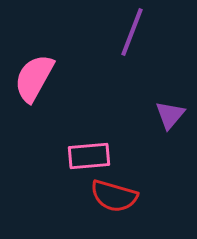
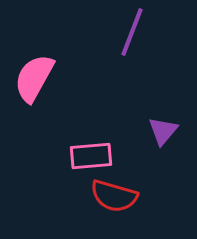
purple triangle: moved 7 px left, 16 px down
pink rectangle: moved 2 px right
